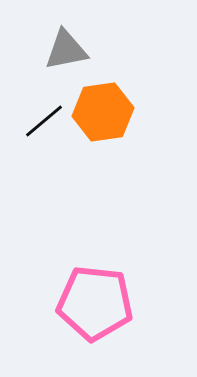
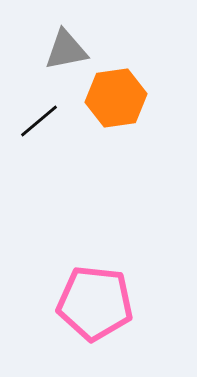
orange hexagon: moved 13 px right, 14 px up
black line: moved 5 px left
